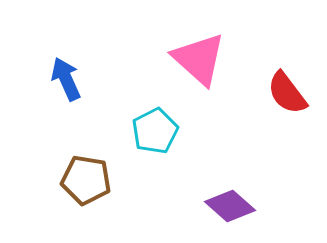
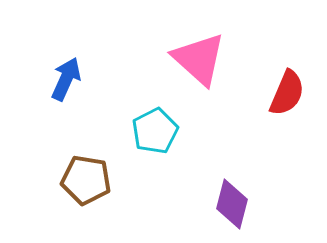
blue arrow: rotated 48 degrees clockwise
red semicircle: rotated 120 degrees counterclockwise
purple diamond: moved 2 px right, 2 px up; rotated 63 degrees clockwise
